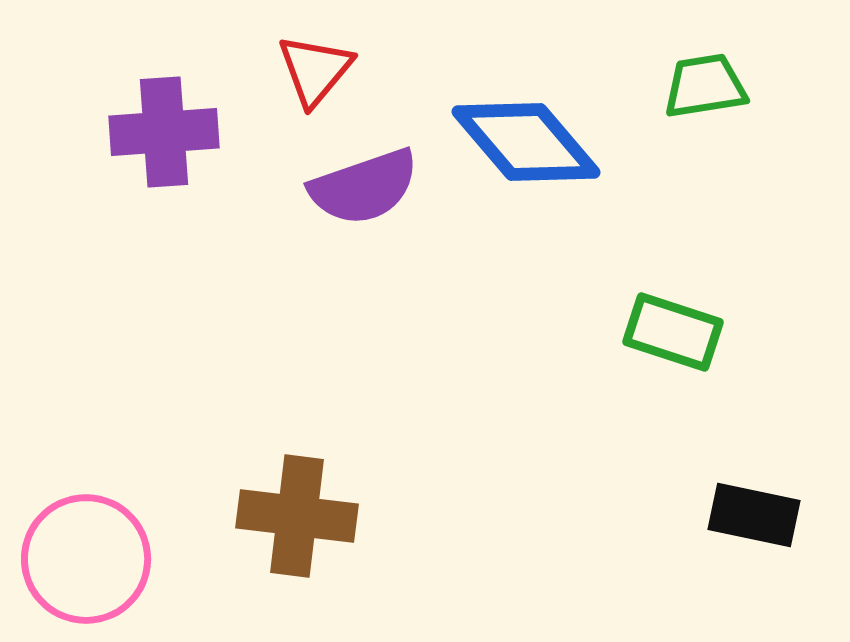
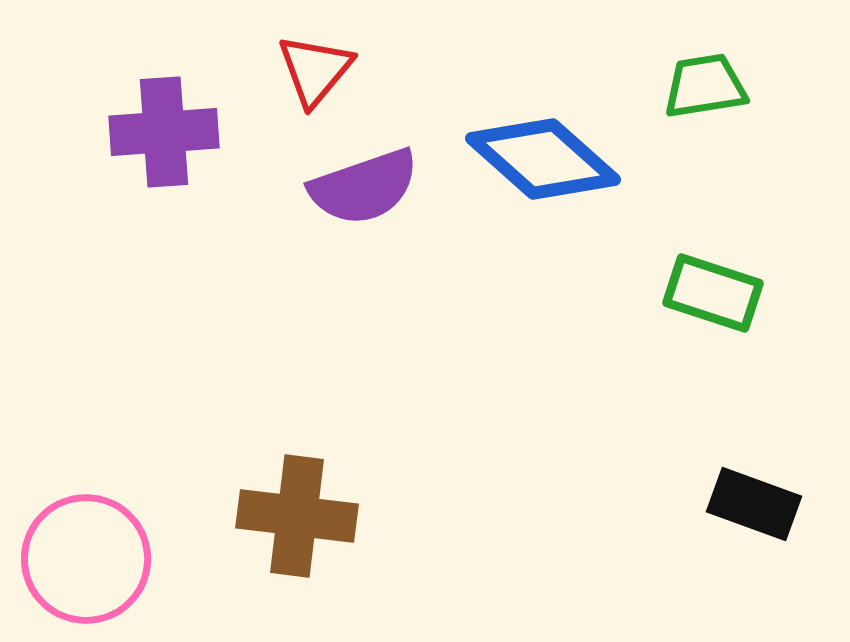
blue diamond: moved 17 px right, 17 px down; rotated 8 degrees counterclockwise
green rectangle: moved 40 px right, 39 px up
black rectangle: moved 11 px up; rotated 8 degrees clockwise
